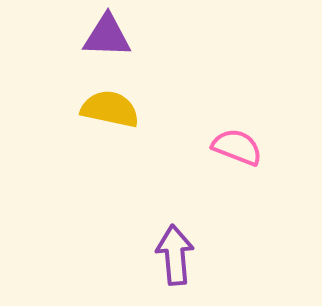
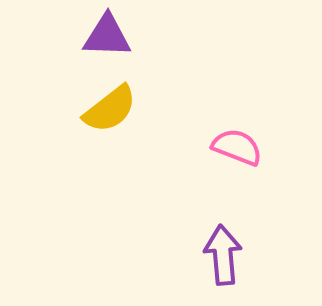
yellow semicircle: rotated 130 degrees clockwise
purple arrow: moved 48 px right
